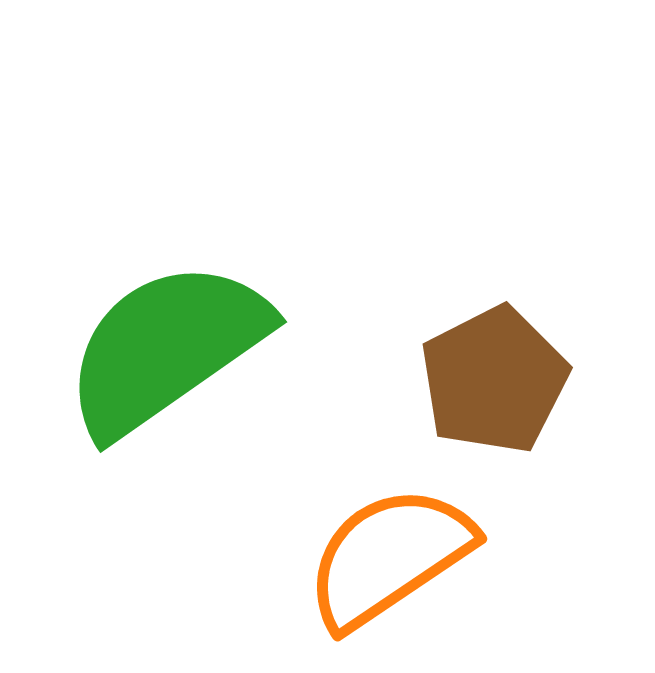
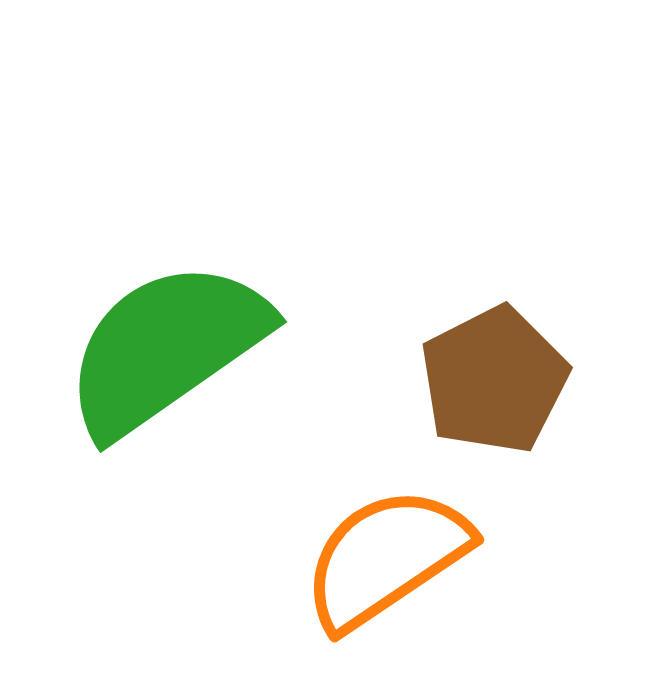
orange semicircle: moved 3 px left, 1 px down
